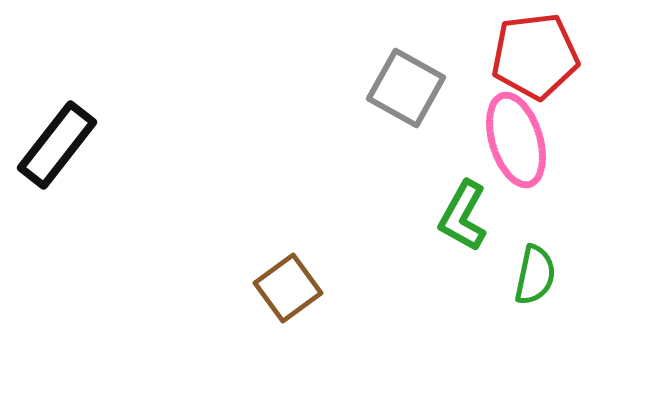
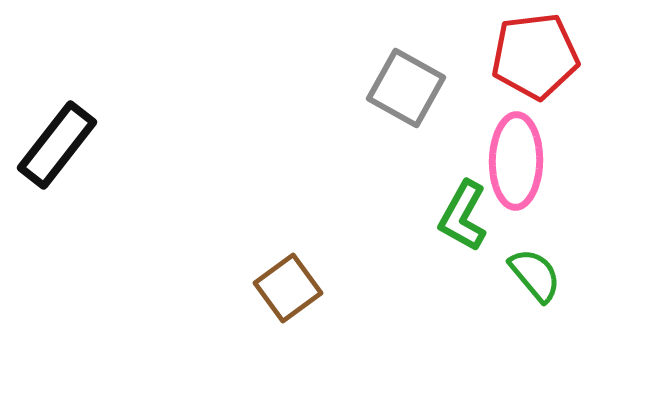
pink ellipse: moved 21 px down; rotated 18 degrees clockwise
green semicircle: rotated 52 degrees counterclockwise
